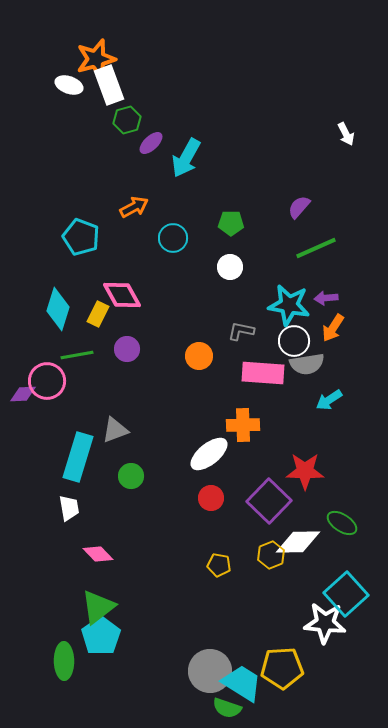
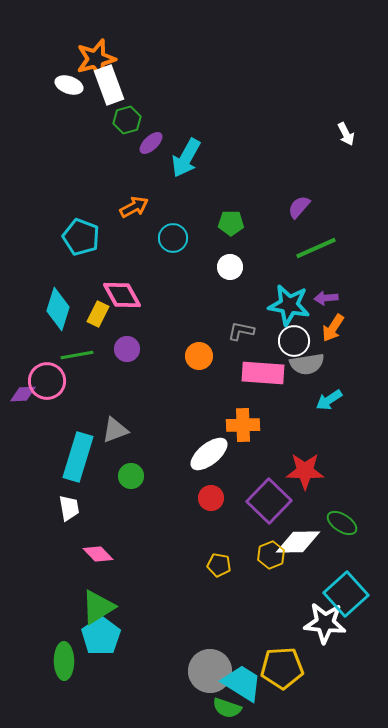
green triangle at (98, 607): rotated 6 degrees clockwise
